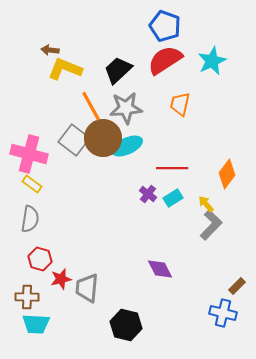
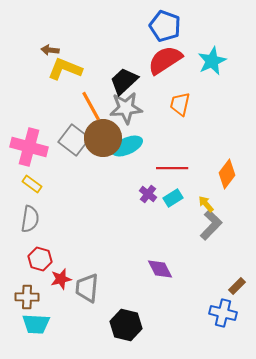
black trapezoid: moved 6 px right, 11 px down
pink cross: moved 7 px up
